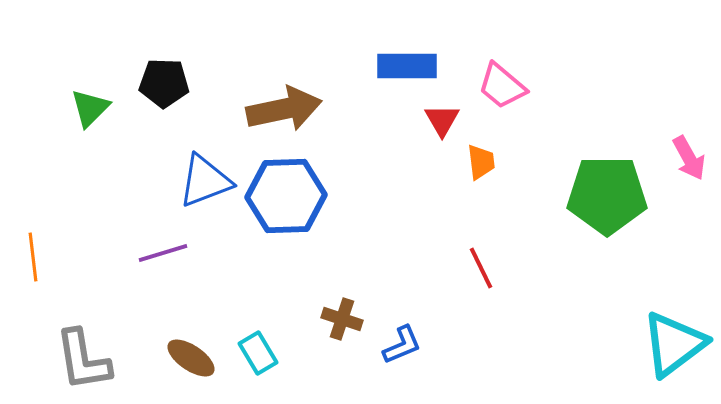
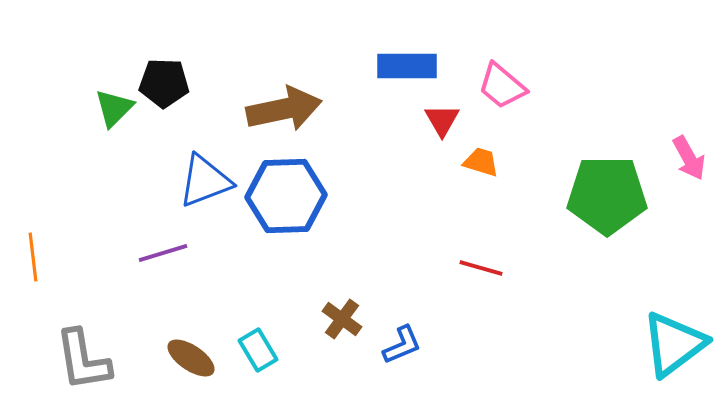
green triangle: moved 24 px right
orange trapezoid: rotated 66 degrees counterclockwise
red line: rotated 48 degrees counterclockwise
brown cross: rotated 18 degrees clockwise
cyan rectangle: moved 3 px up
